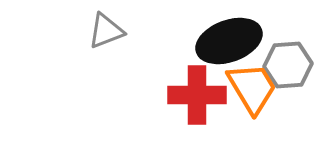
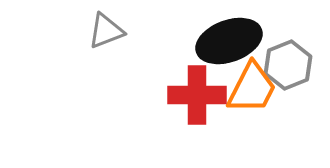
gray hexagon: rotated 18 degrees counterclockwise
orange trapezoid: rotated 58 degrees clockwise
